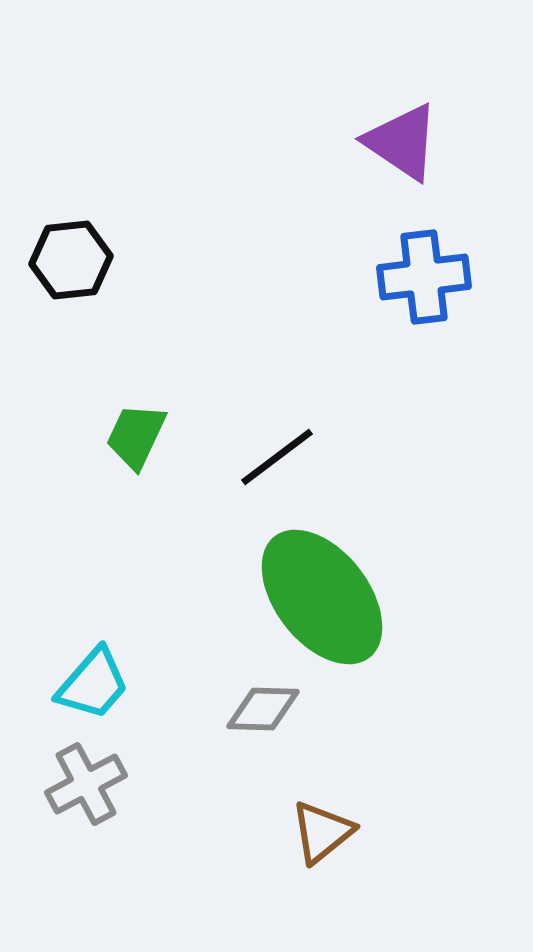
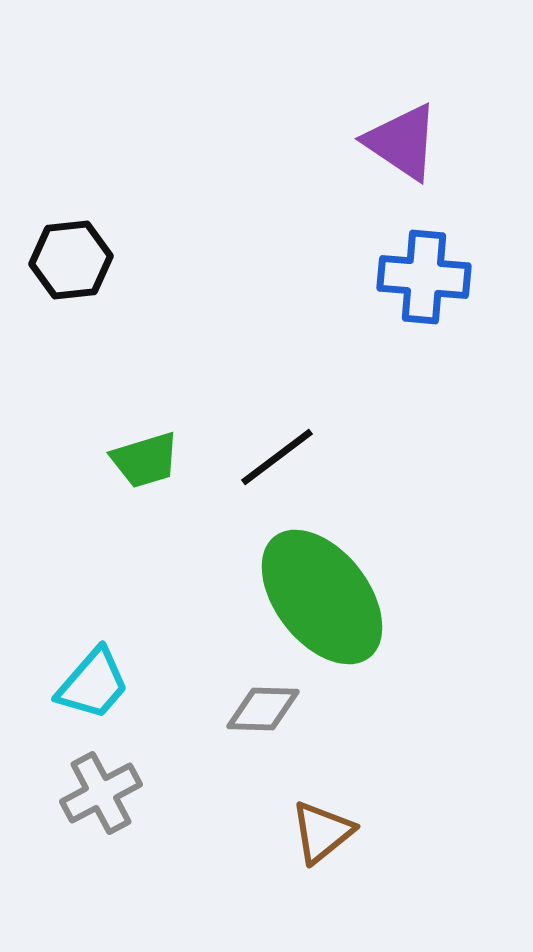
blue cross: rotated 12 degrees clockwise
green trapezoid: moved 9 px right, 24 px down; rotated 132 degrees counterclockwise
gray cross: moved 15 px right, 9 px down
